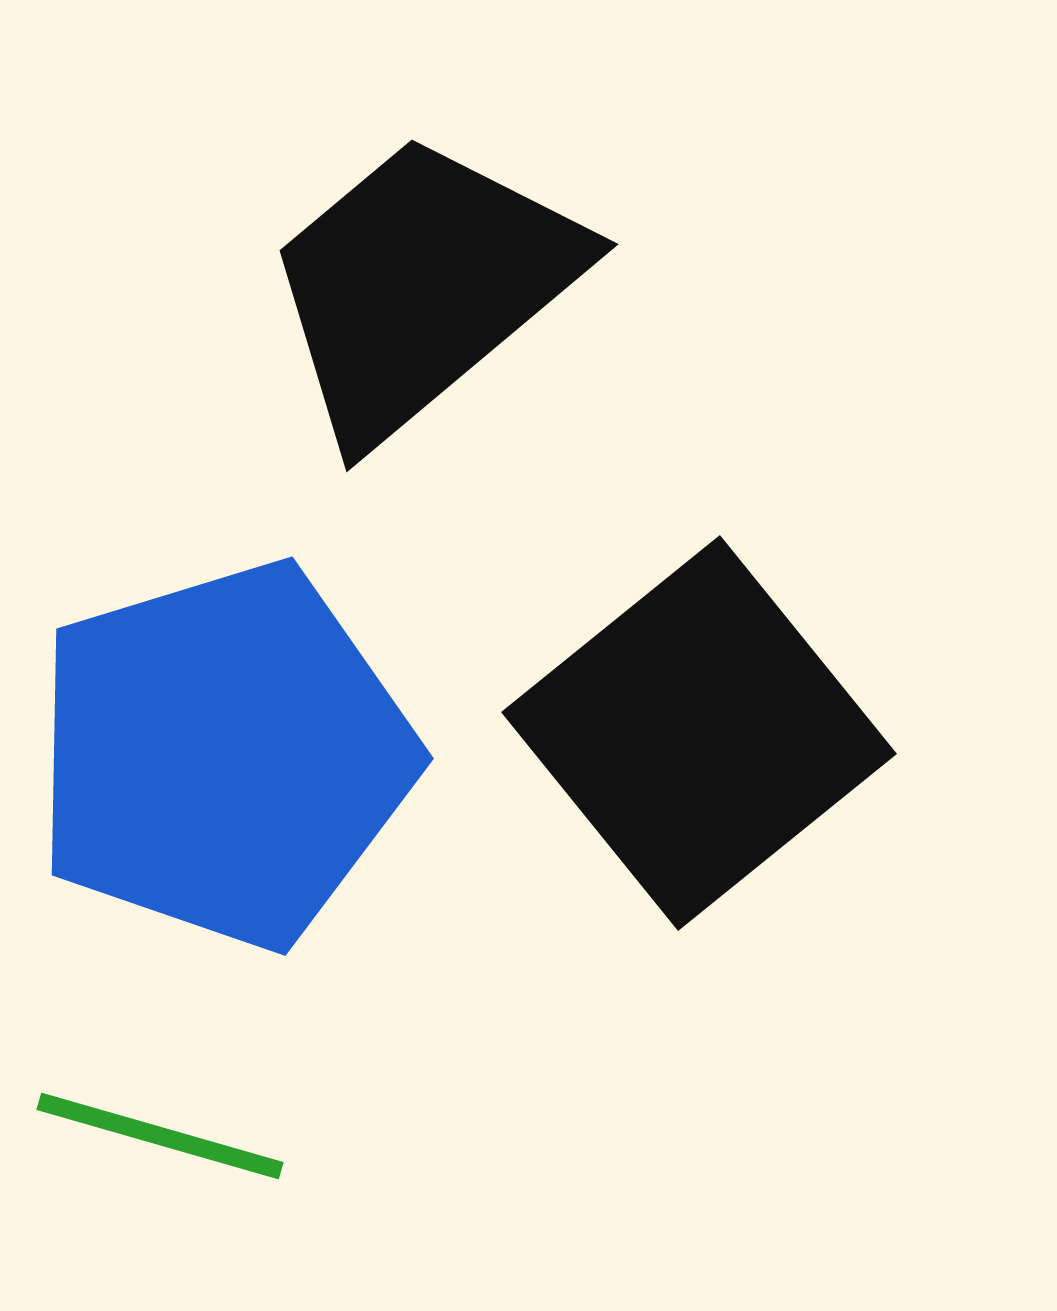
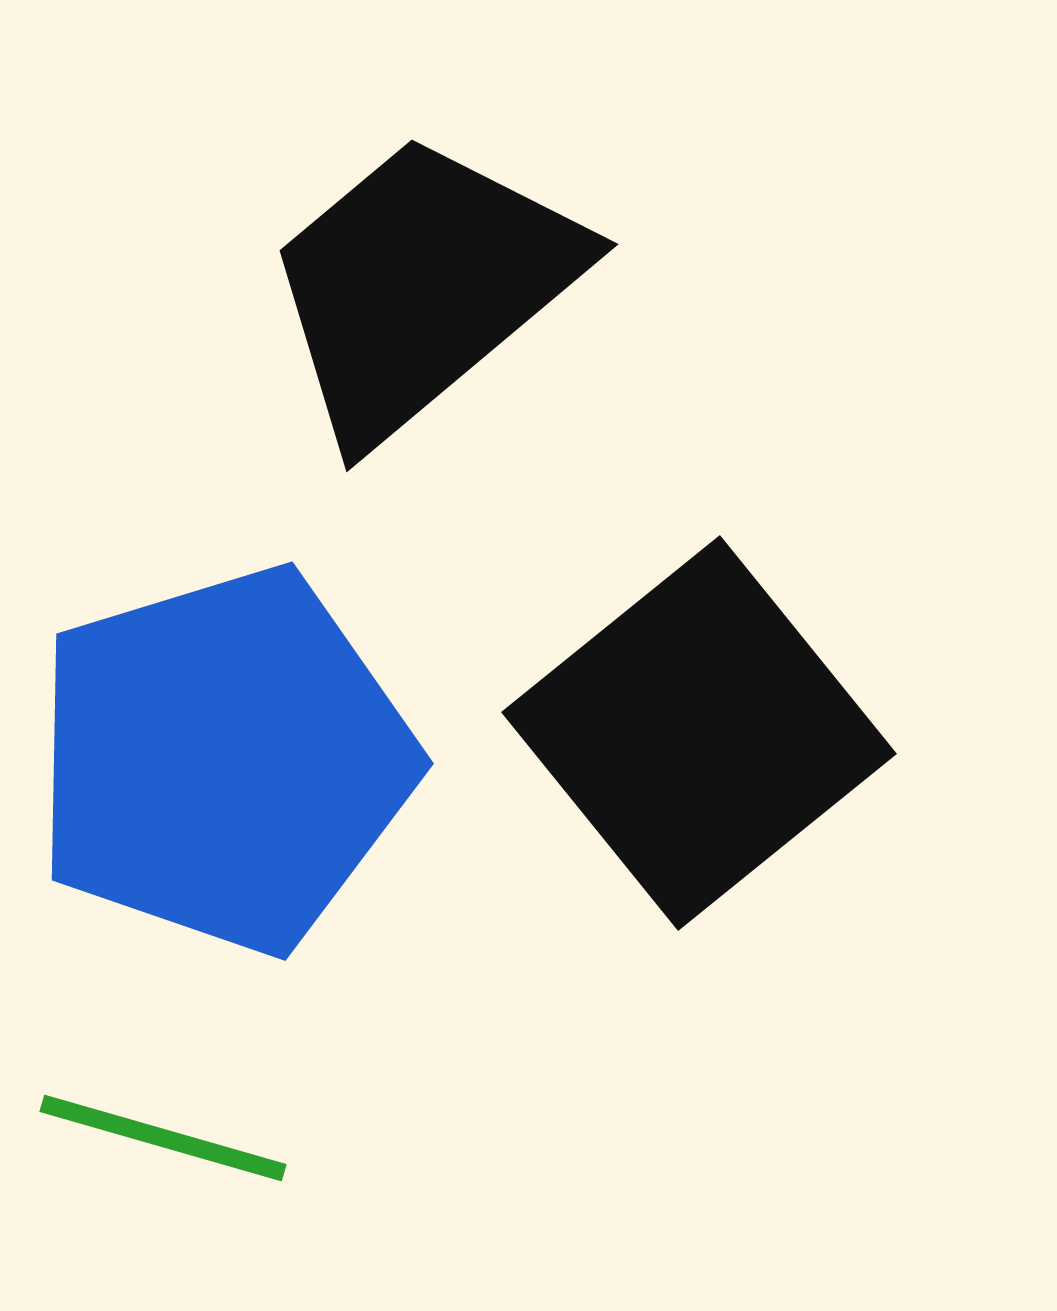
blue pentagon: moved 5 px down
green line: moved 3 px right, 2 px down
